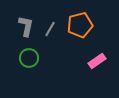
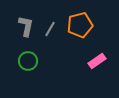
green circle: moved 1 px left, 3 px down
